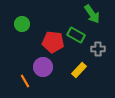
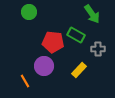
green circle: moved 7 px right, 12 px up
purple circle: moved 1 px right, 1 px up
